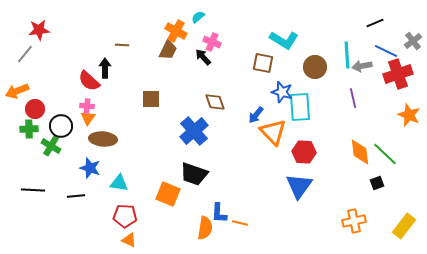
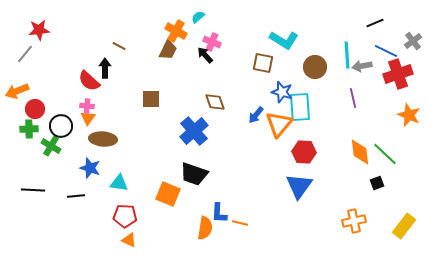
brown line at (122, 45): moved 3 px left, 1 px down; rotated 24 degrees clockwise
black arrow at (203, 57): moved 2 px right, 2 px up
orange triangle at (273, 132): moved 6 px right, 8 px up; rotated 24 degrees clockwise
